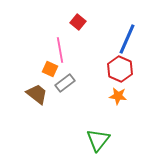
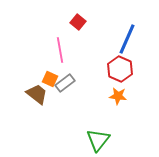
orange square: moved 10 px down
